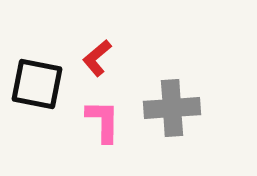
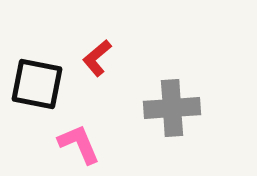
pink L-shape: moved 24 px left, 23 px down; rotated 24 degrees counterclockwise
